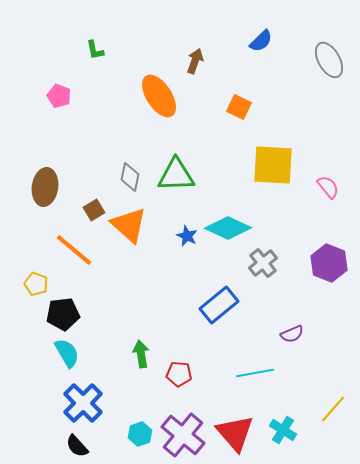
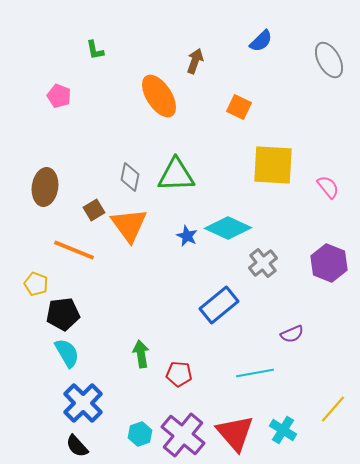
orange triangle: rotated 12 degrees clockwise
orange line: rotated 18 degrees counterclockwise
